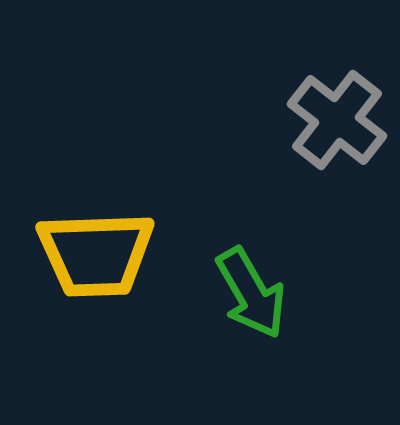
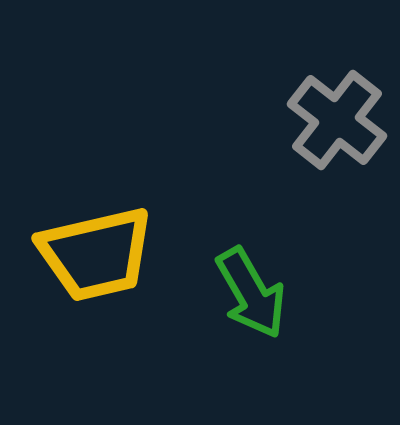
yellow trapezoid: rotated 11 degrees counterclockwise
